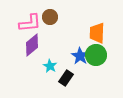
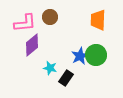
pink L-shape: moved 5 px left
orange trapezoid: moved 1 px right, 13 px up
blue star: rotated 12 degrees clockwise
cyan star: moved 2 px down; rotated 16 degrees counterclockwise
